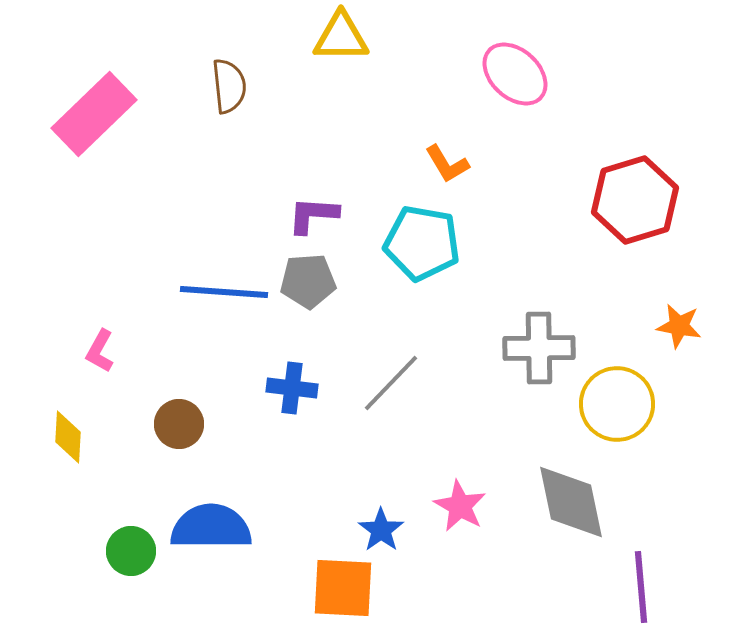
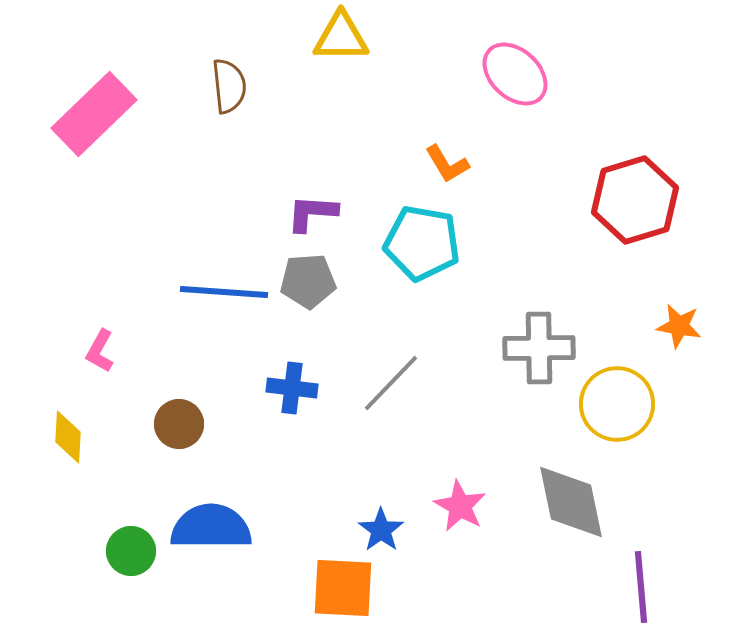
purple L-shape: moved 1 px left, 2 px up
